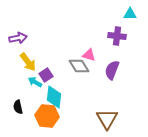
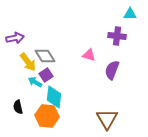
purple arrow: moved 3 px left
gray diamond: moved 34 px left, 10 px up
